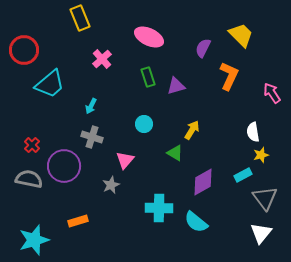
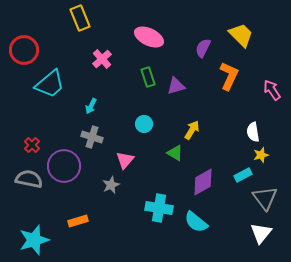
pink arrow: moved 3 px up
cyan cross: rotated 8 degrees clockwise
